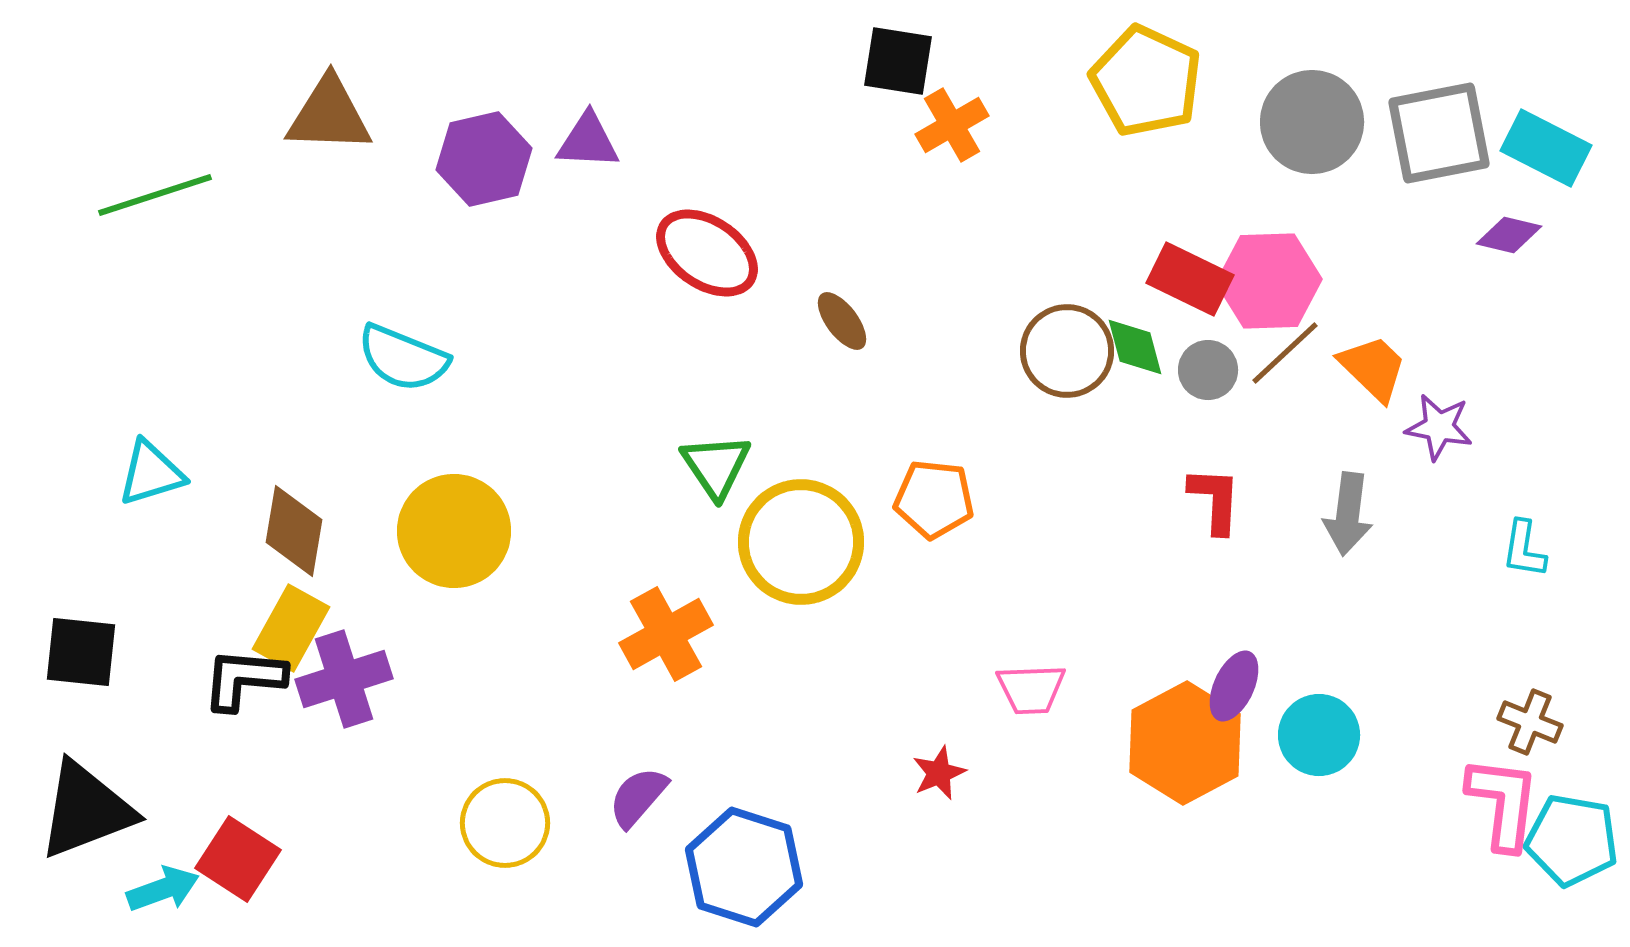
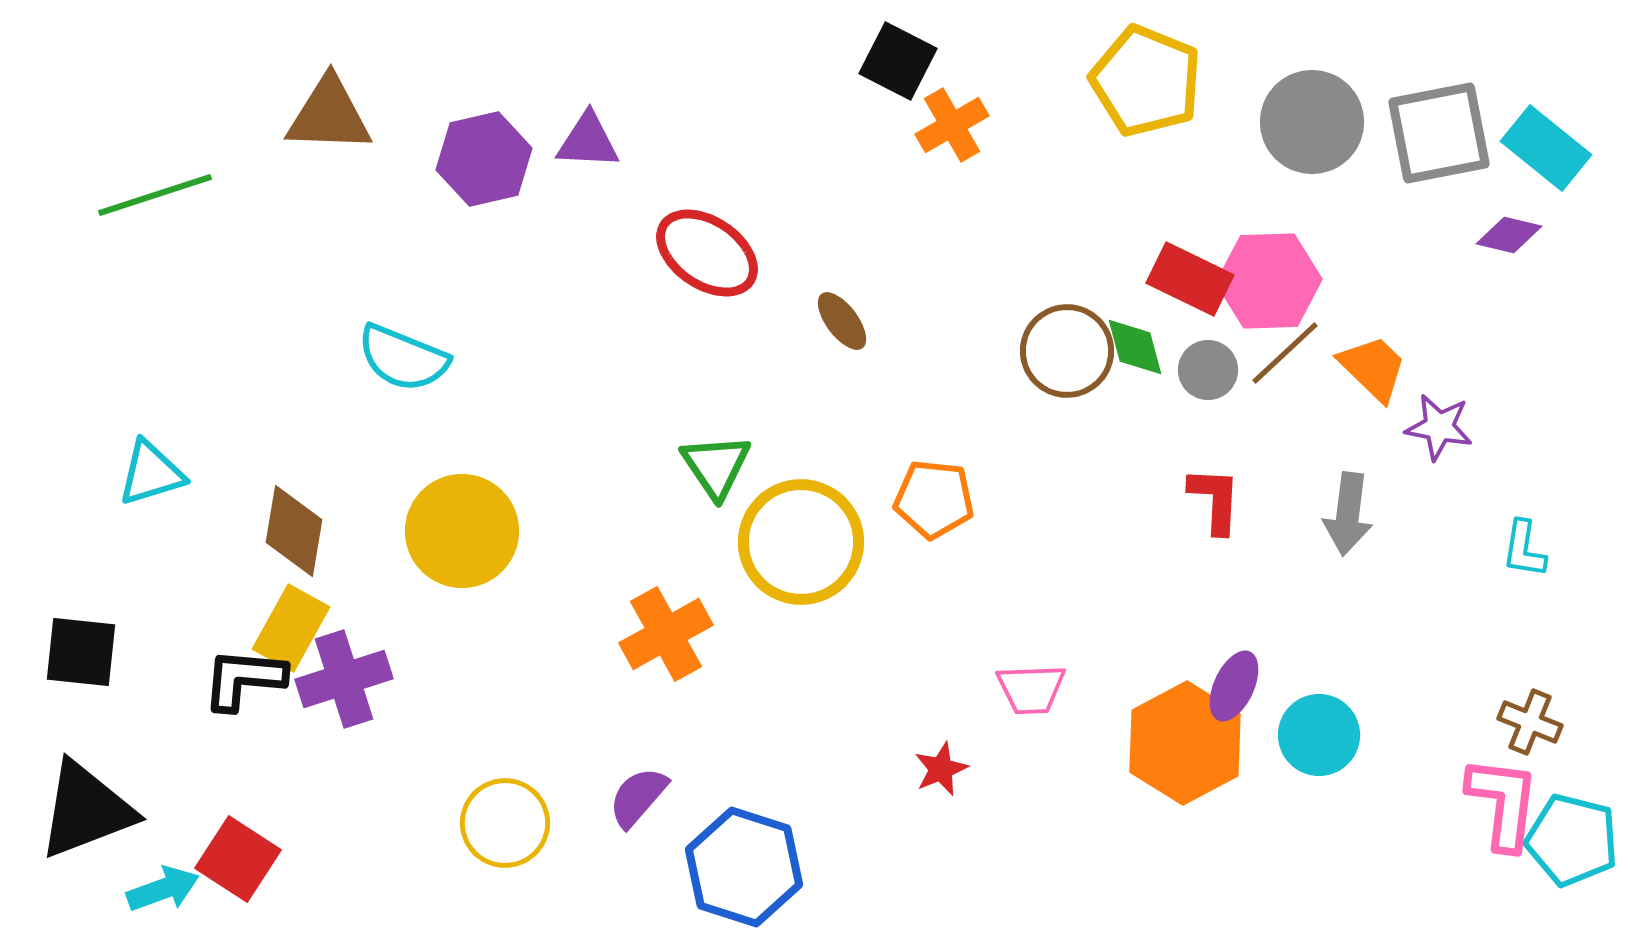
black square at (898, 61): rotated 18 degrees clockwise
yellow pentagon at (1146, 81): rotated 3 degrees counterclockwise
cyan rectangle at (1546, 148): rotated 12 degrees clockwise
yellow circle at (454, 531): moved 8 px right
red star at (939, 773): moved 2 px right, 4 px up
cyan pentagon at (1572, 840): rotated 4 degrees clockwise
